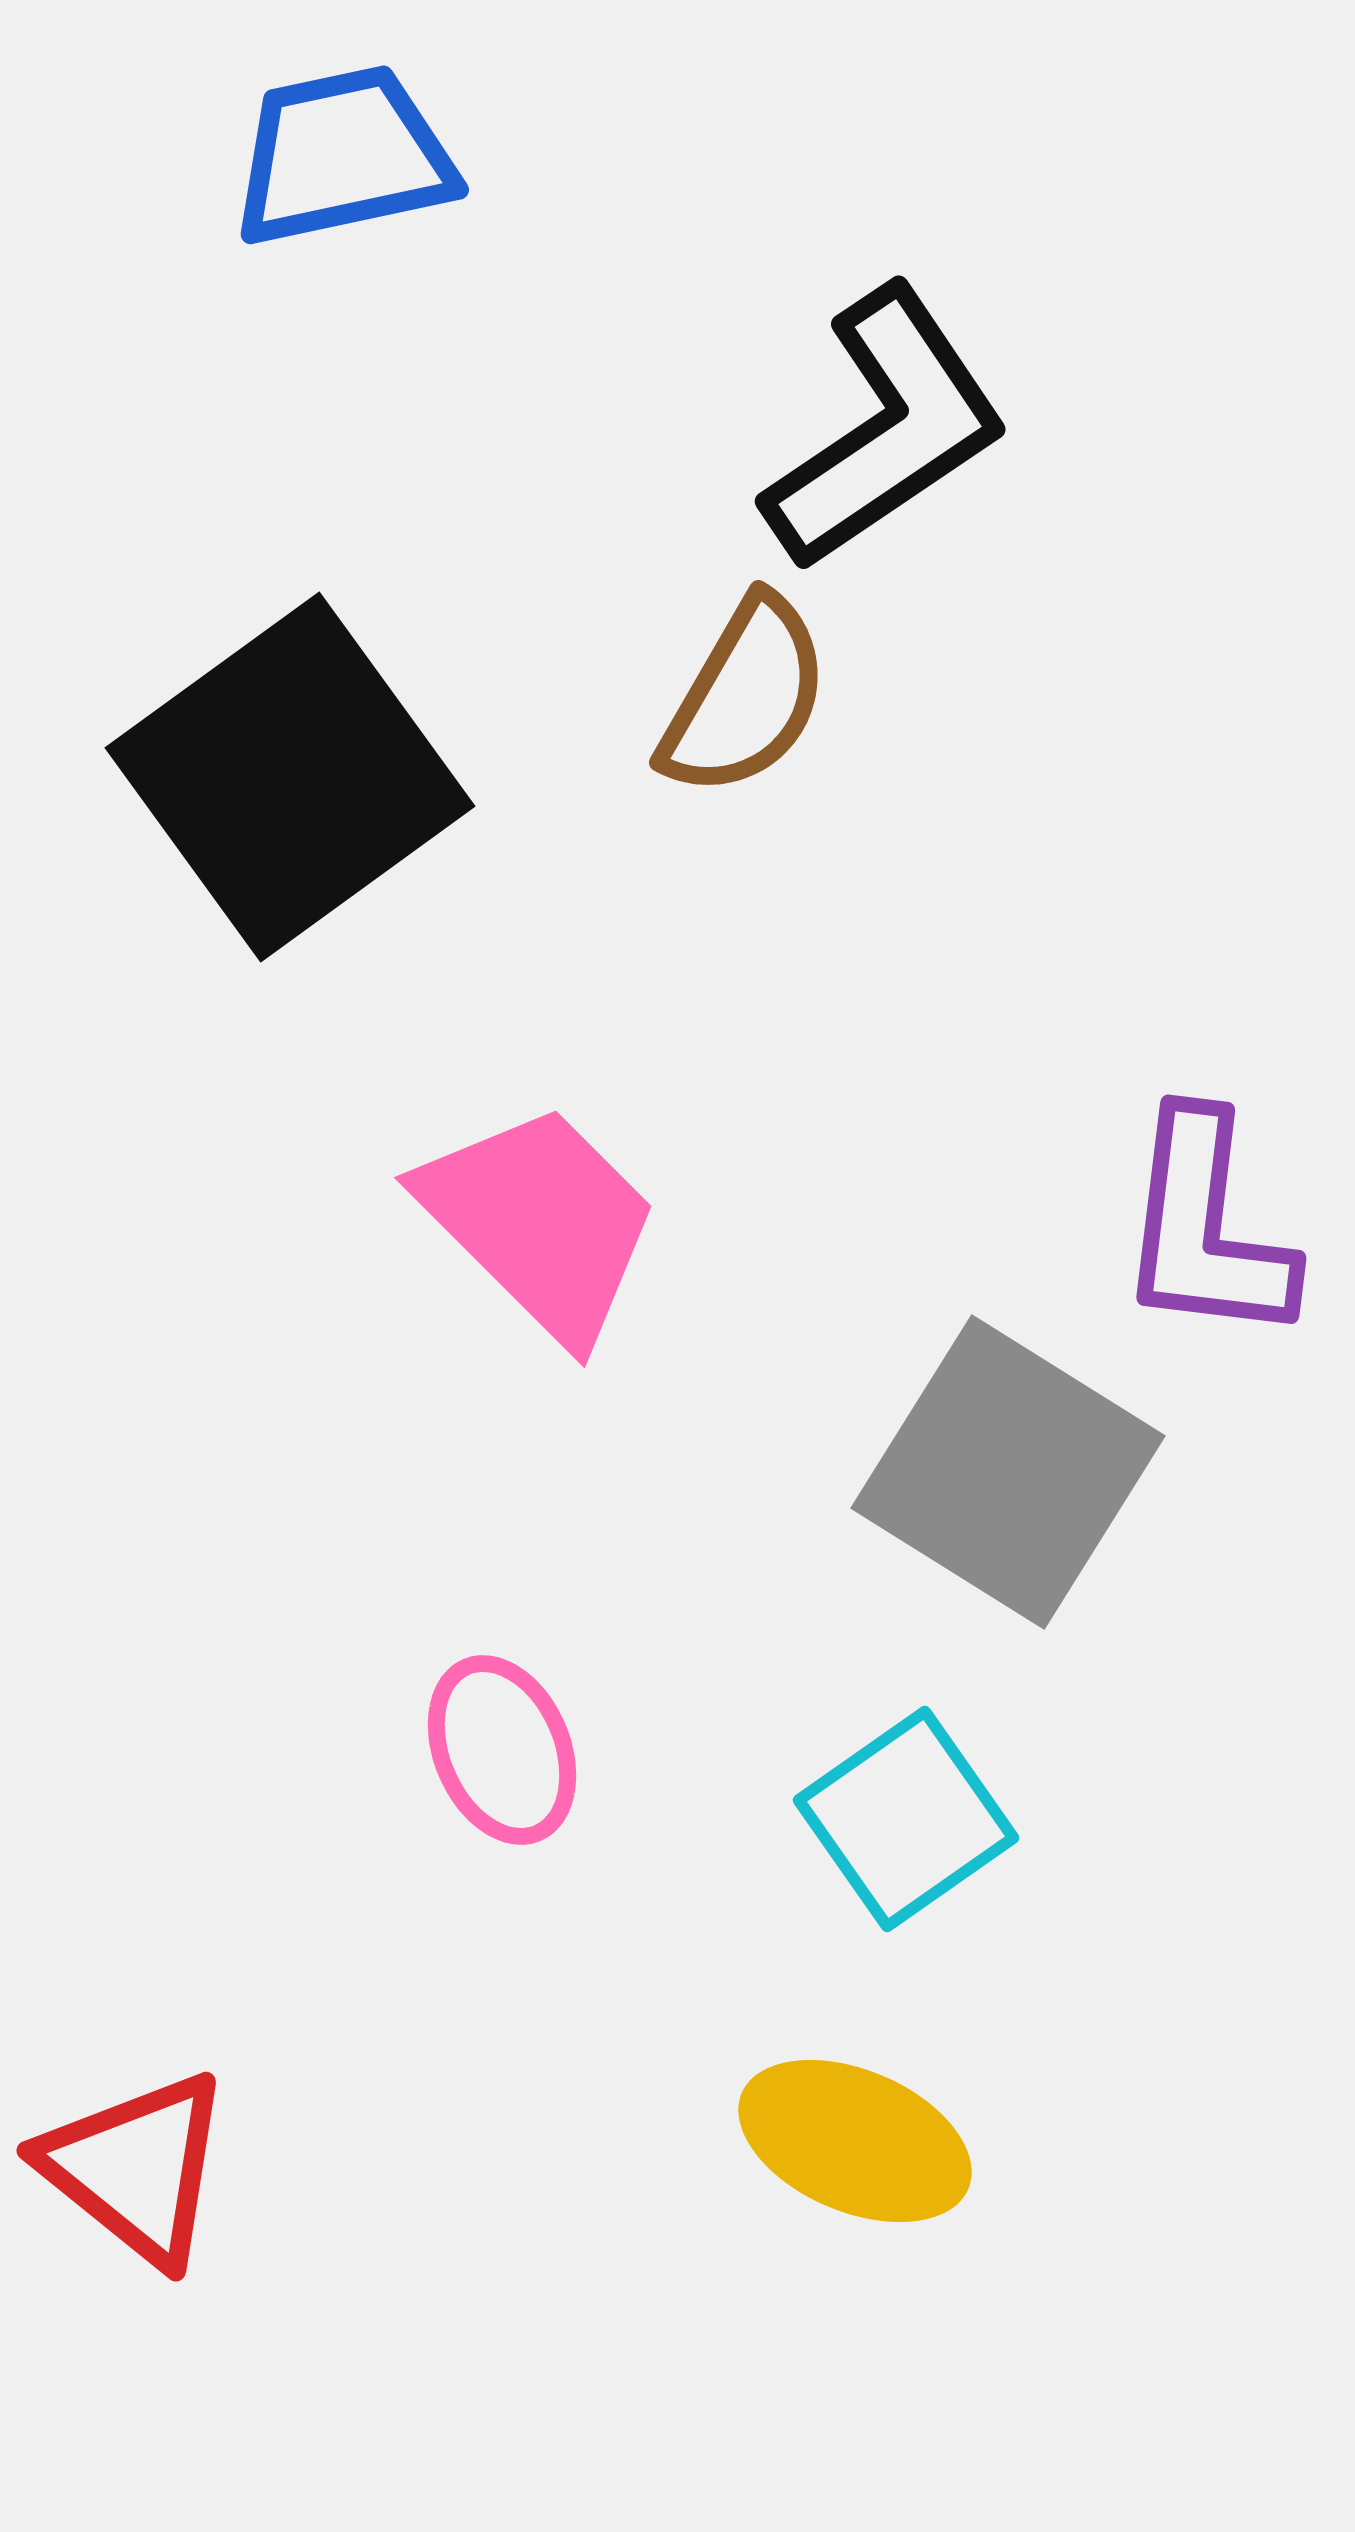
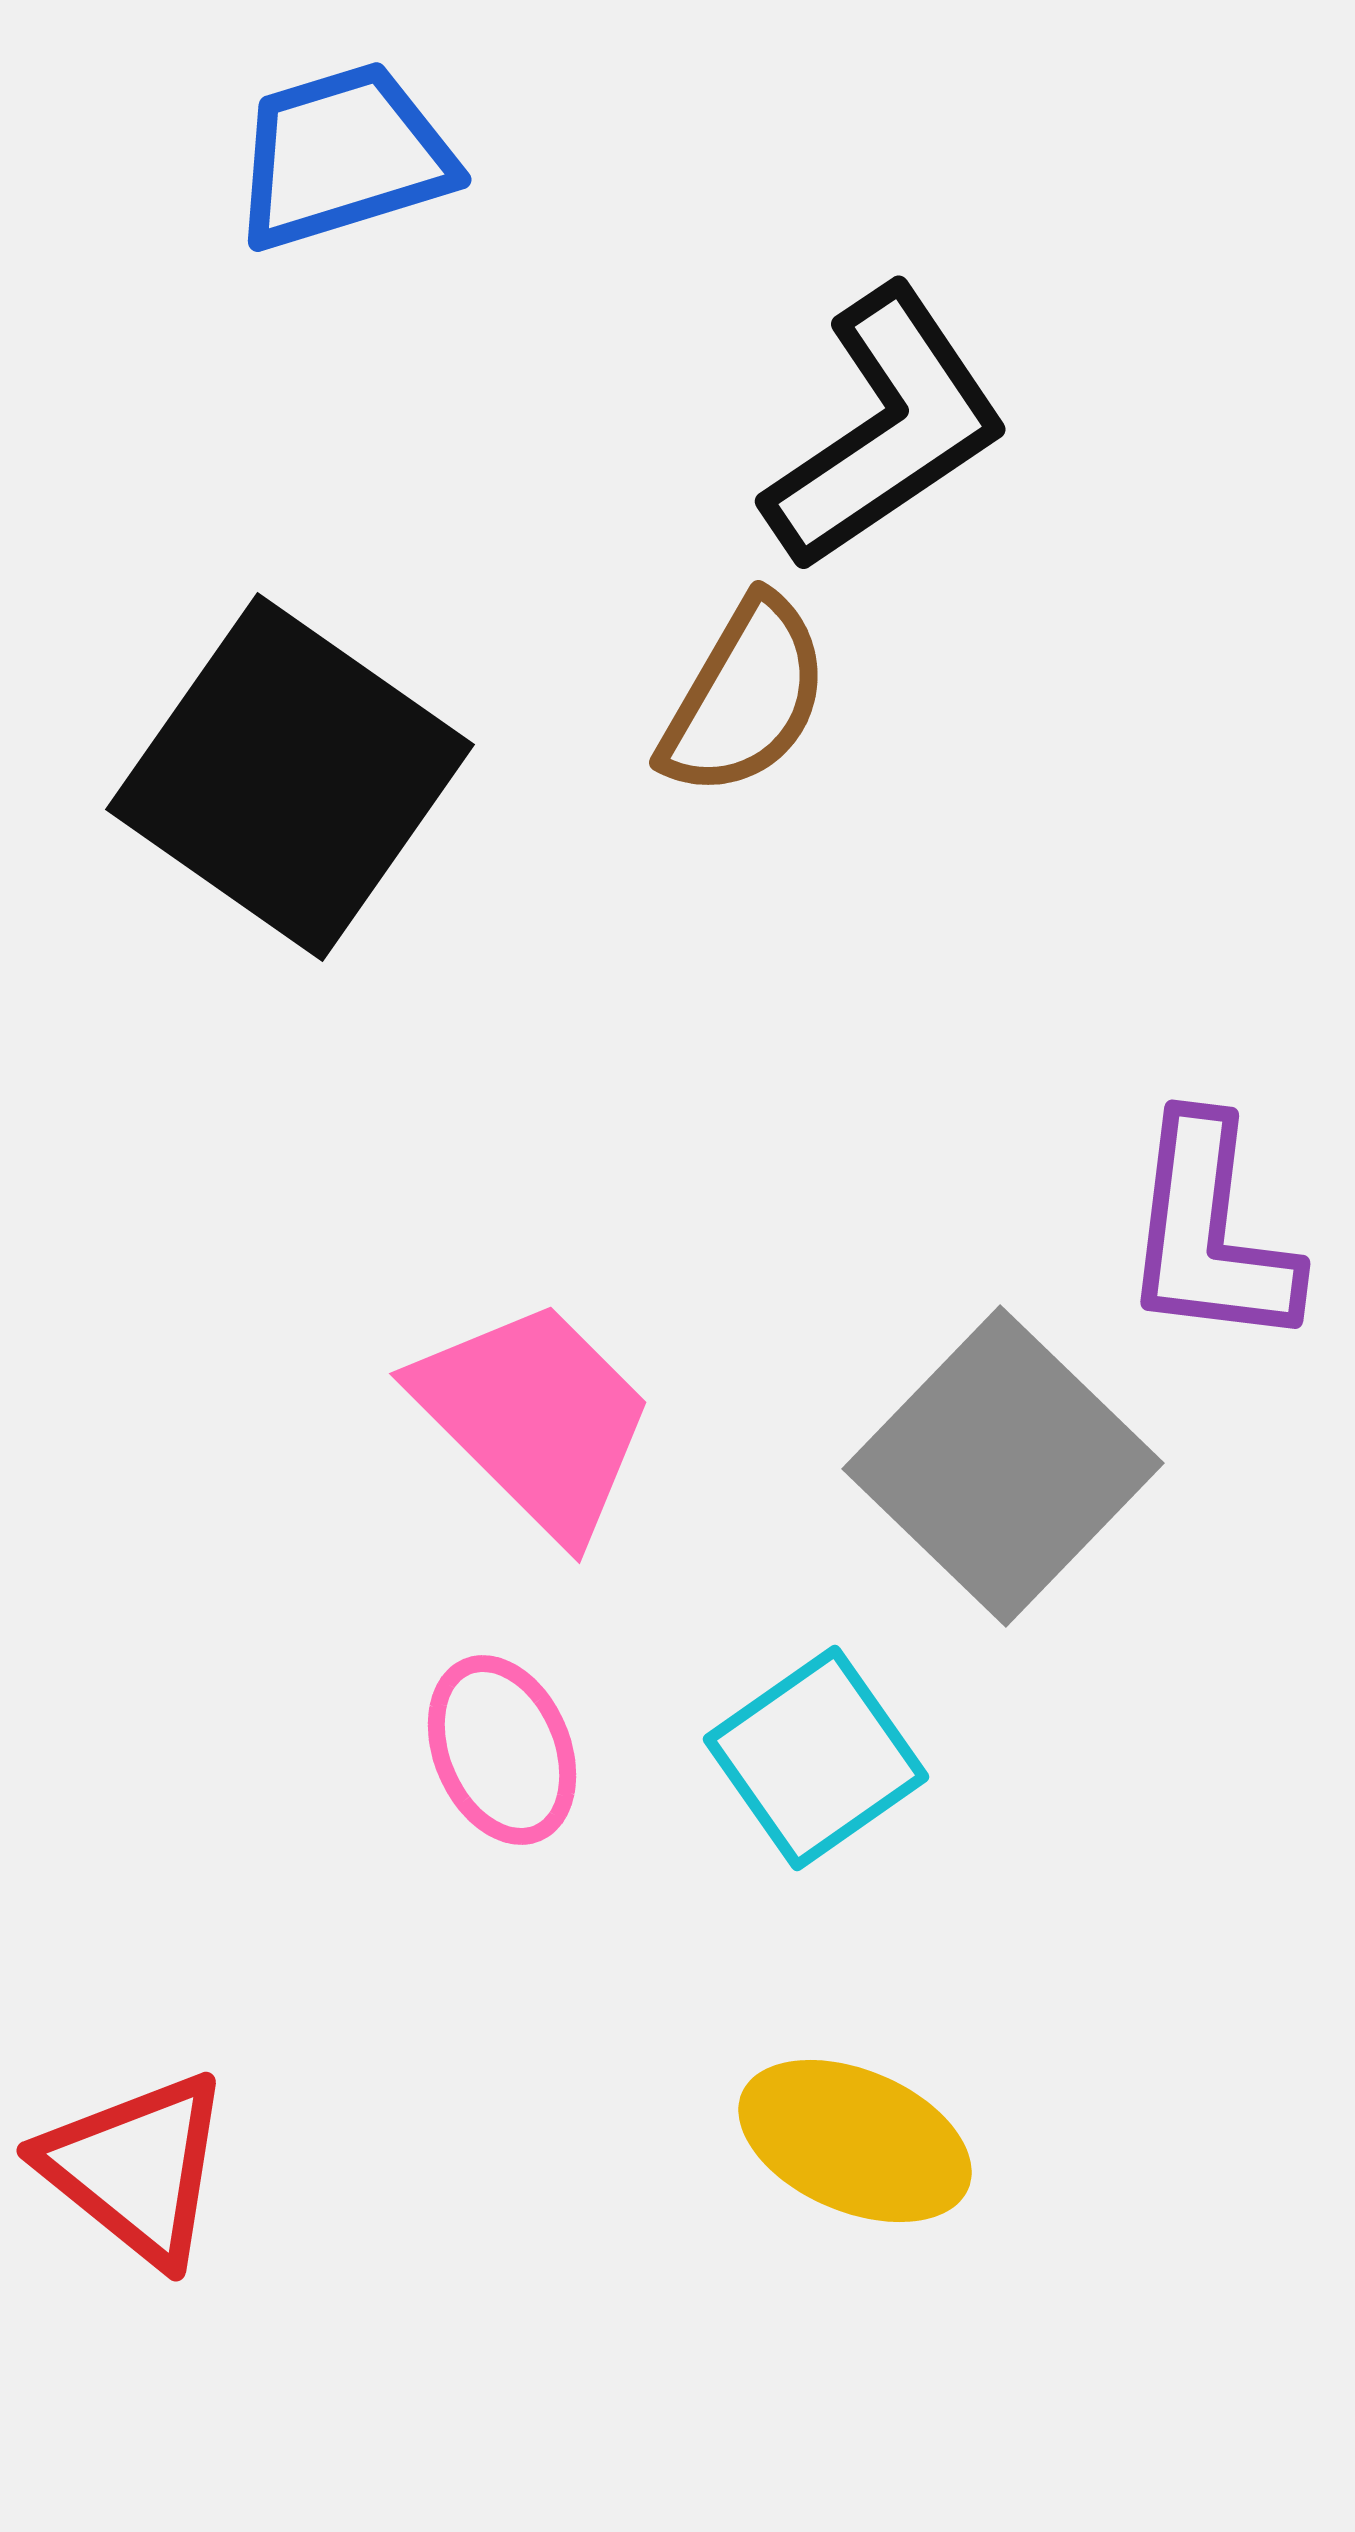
blue trapezoid: rotated 5 degrees counterclockwise
black square: rotated 19 degrees counterclockwise
pink trapezoid: moved 5 px left, 196 px down
purple L-shape: moved 4 px right, 5 px down
gray square: moved 5 px left, 6 px up; rotated 12 degrees clockwise
cyan square: moved 90 px left, 61 px up
